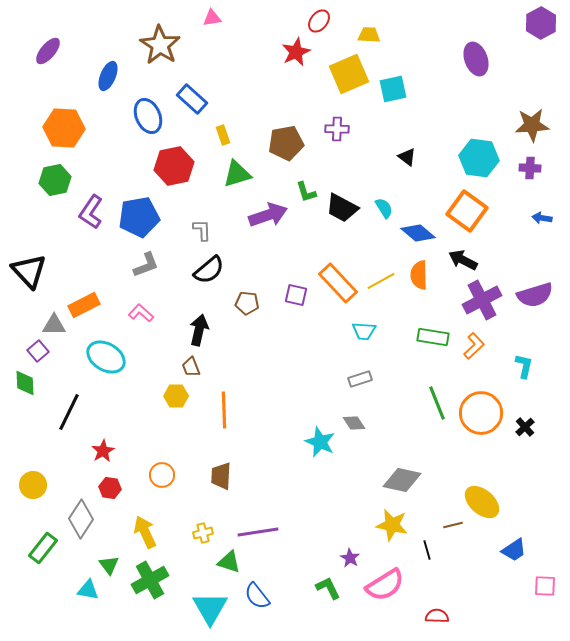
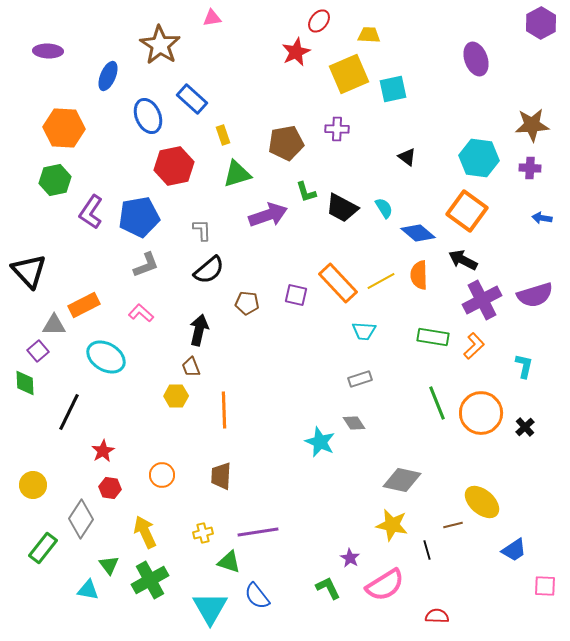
purple ellipse at (48, 51): rotated 52 degrees clockwise
